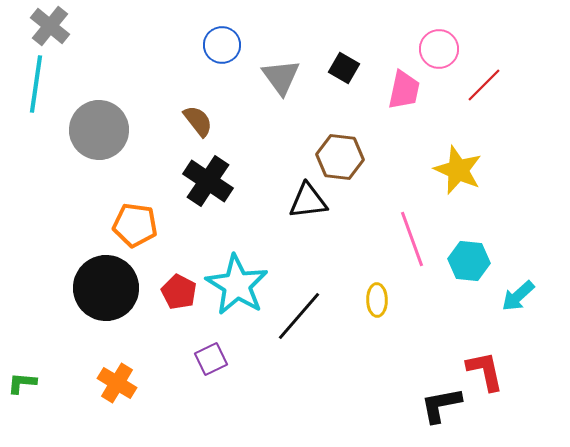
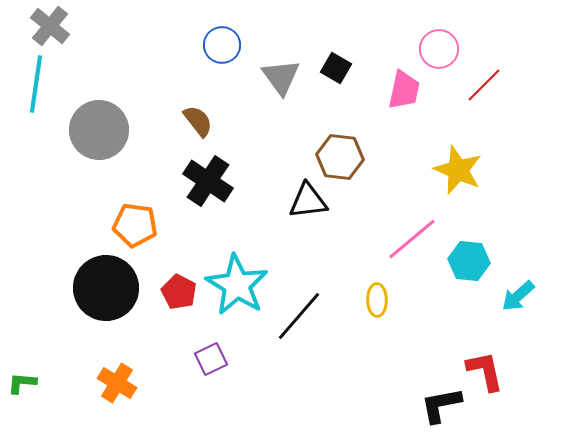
black square: moved 8 px left
pink line: rotated 70 degrees clockwise
